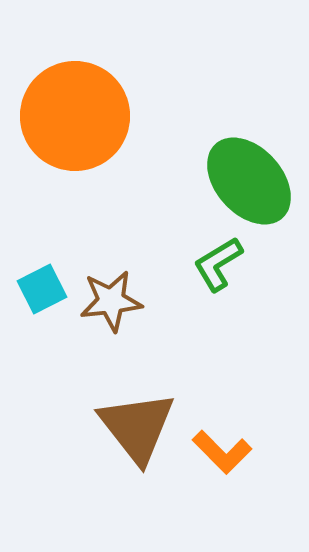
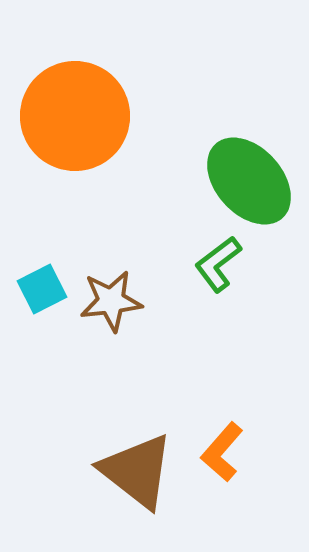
green L-shape: rotated 6 degrees counterclockwise
brown triangle: moved 44 px down; rotated 14 degrees counterclockwise
orange L-shape: rotated 86 degrees clockwise
